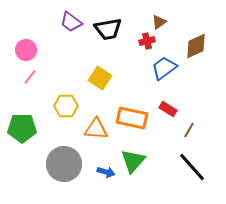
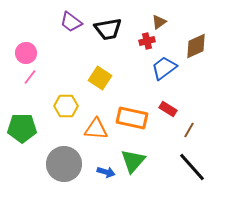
pink circle: moved 3 px down
